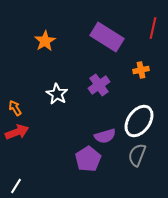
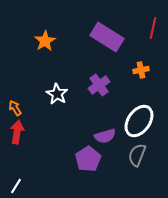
red arrow: rotated 60 degrees counterclockwise
